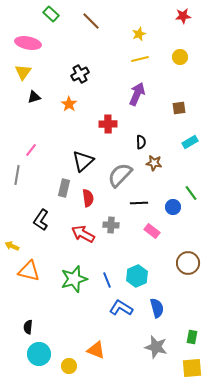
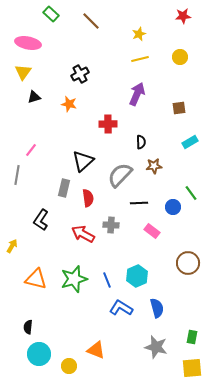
orange star at (69, 104): rotated 21 degrees counterclockwise
brown star at (154, 163): moved 3 px down; rotated 14 degrees counterclockwise
yellow arrow at (12, 246): rotated 96 degrees clockwise
orange triangle at (29, 271): moved 7 px right, 8 px down
